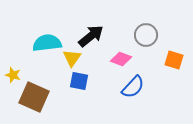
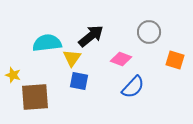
gray circle: moved 3 px right, 3 px up
orange square: moved 1 px right
brown square: moved 1 px right; rotated 28 degrees counterclockwise
